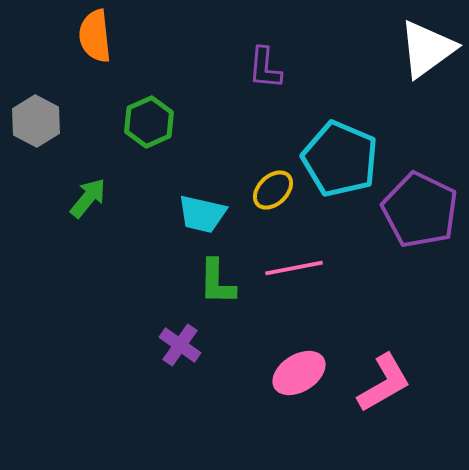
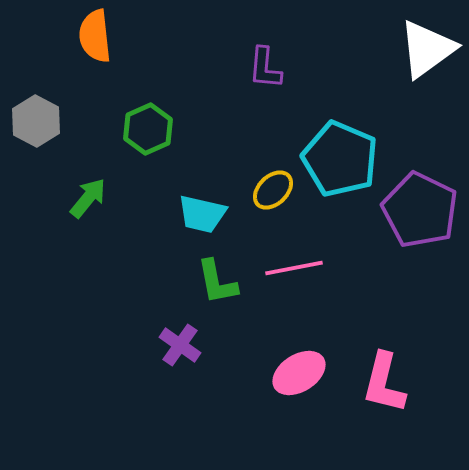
green hexagon: moved 1 px left, 7 px down
green L-shape: rotated 12 degrees counterclockwise
pink L-shape: rotated 134 degrees clockwise
